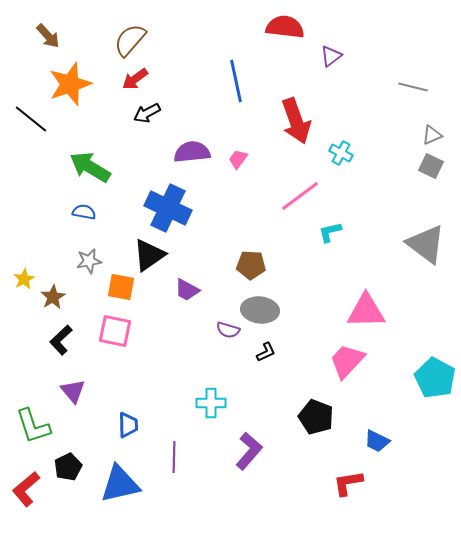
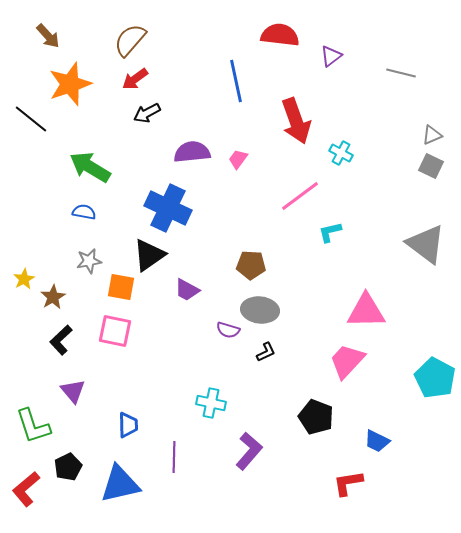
red semicircle at (285, 27): moved 5 px left, 8 px down
gray line at (413, 87): moved 12 px left, 14 px up
cyan cross at (211, 403): rotated 12 degrees clockwise
